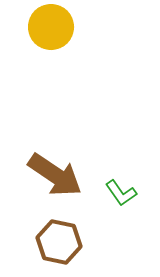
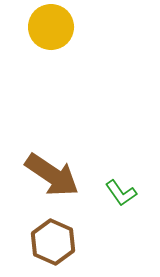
brown arrow: moved 3 px left
brown hexagon: moved 6 px left; rotated 12 degrees clockwise
